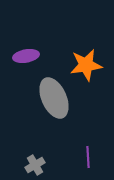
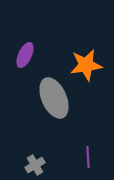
purple ellipse: moved 1 px left, 1 px up; rotated 55 degrees counterclockwise
